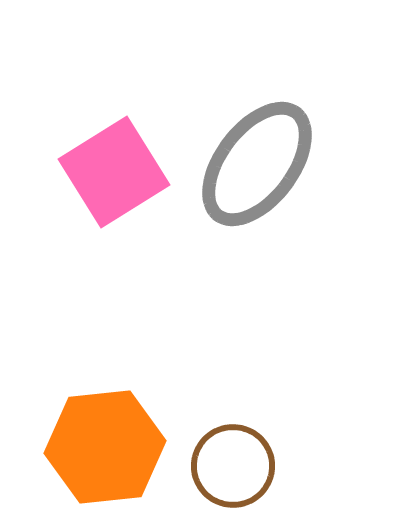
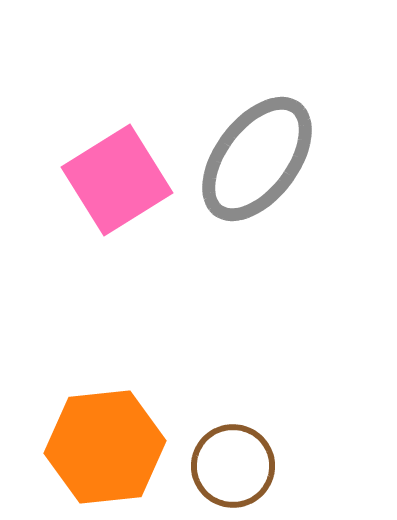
gray ellipse: moved 5 px up
pink square: moved 3 px right, 8 px down
